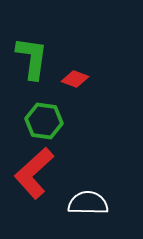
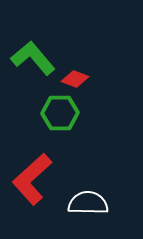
green L-shape: moved 1 px right; rotated 48 degrees counterclockwise
green hexagon: moved 16 px right, 8 px up; rotated 9 degrees counterclockwise
red L-shape: moved 2 px left, 6 px down
